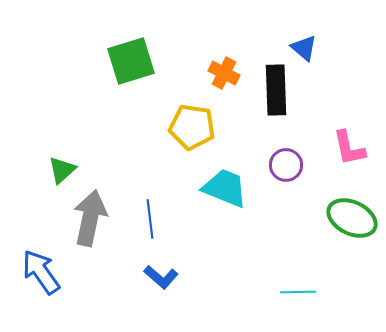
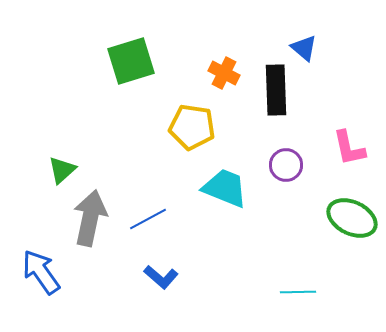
blue line: moved 2 px left; rotated 69 degrees clockwise
